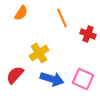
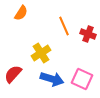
orange line: moved 2 px right, 8 px down
yellow cross: moved 2 px right
red semicircle: moved 2 px left, 1 px up
pink square: moved 1 px left
